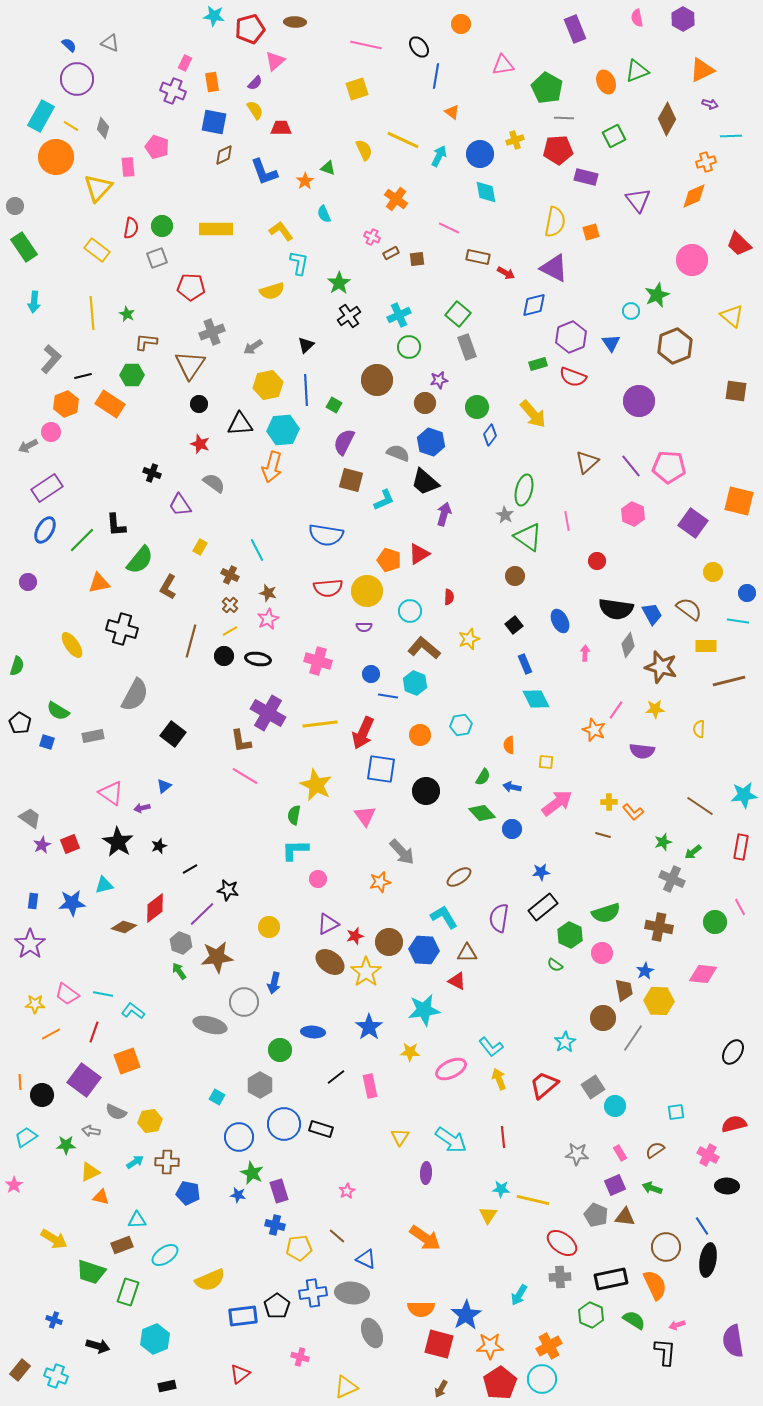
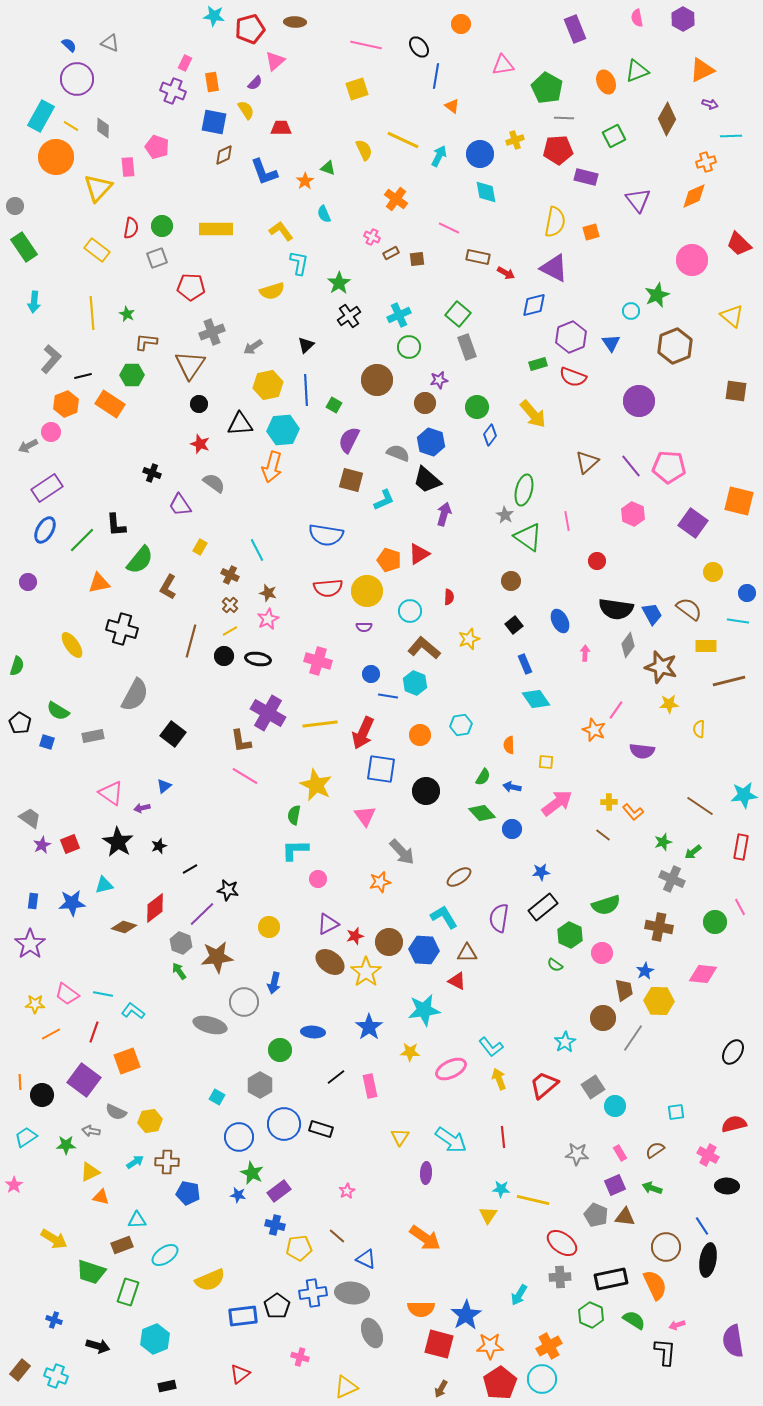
yellow semicircle at (255, 110): moved 9 px left
orange triangle at (452, 112): moved 6 px up
gray diamond at (103, 128): rotated 15 degrees counterclockwise
purple semicircle at (344, 442): moved 5 px right, 2 px up
black trapezoid at (425, 482): moved 2 px right, 2 px up
brown circle at (515, 576): moved 4 px left, 5 px down
cyan diamond at (536, 699): rotated 8 degrees counterclockwise
yellow star at (655, 709): moved 14 px right, 5 px up
brown line at (603, 835): rotated 21 degrees clockwise
green semicircle at (606, 913): moved 8 px up
purple rectangle at (279, 1191): rotated 70 degrees clockwise
